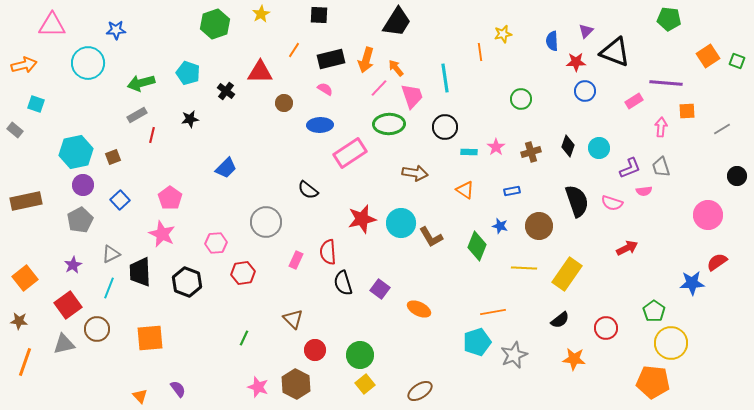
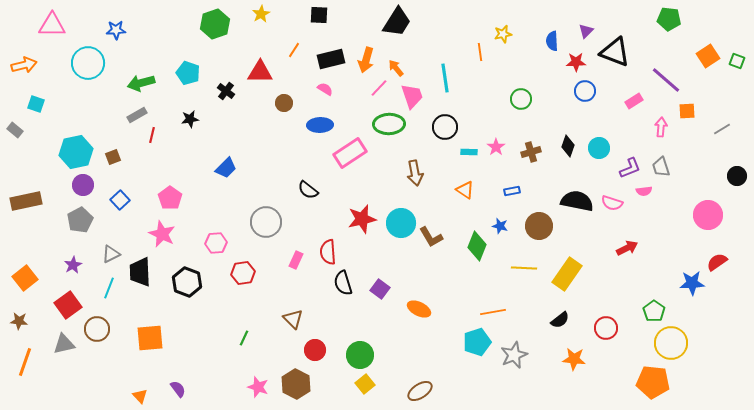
purple line at (666, 83): moved 3 px up; rotated 36 degrees clockwise
brown arrow at (415, 173): rotated 70 degrees clockwise
black semicircle at (577, 201): rotated 60 degrees counterclockwise
